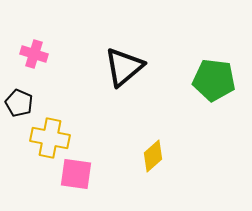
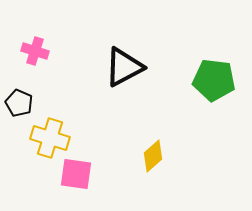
pink cross: moved 1 px right, 3 px up
black triangle: rotated 12 degrees clockwise
yellow cross: rotated 6 degrees clockwise
